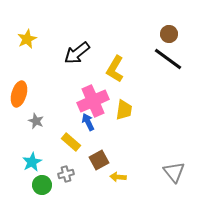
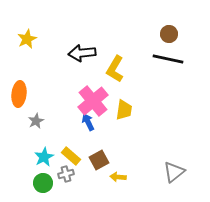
black arrow: moved 5 px right; rotated 32 degrees clockwise
black line: rotated 24 degrees counterclockwise
orange ellipse: rotated 10 degrees counterclockwise
pink cross: rotated 16 degrees counterclockwise
gray star: rotated 21 degrees clockwise
yellow rectangle: moved 14 px down
cyan star: moved 12 px right, 5 px up
gray triangle: rotated 30 degrees clockwise
green circle: moved 1 px right, 2 px up
